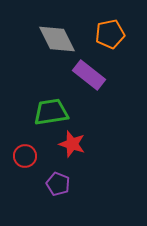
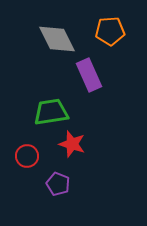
orange pentagon: moved 3 px up; rotated 8 degrees clockwise
purple rectangle: rotated 28 degrees clockwise
red circle: moved 2 px right
